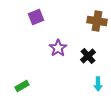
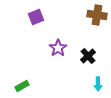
brown cross: moved 6 px up
